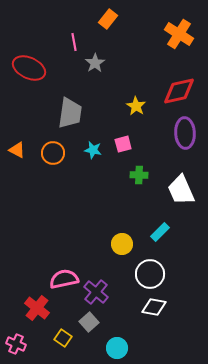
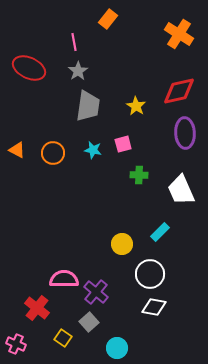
gray star: moved 17 px left, 8 px down
gray trapezoid: moved 18 px right, 7 px up
pink semicircle: rotated 12 degrees clockwise
